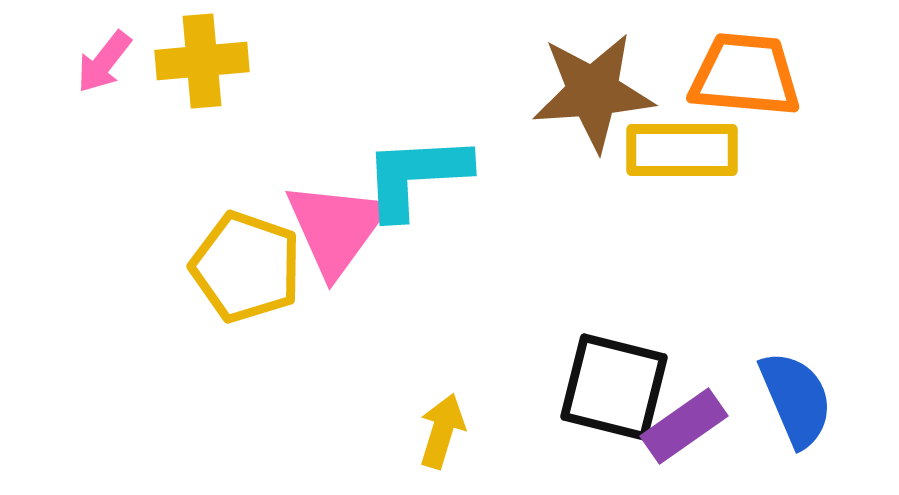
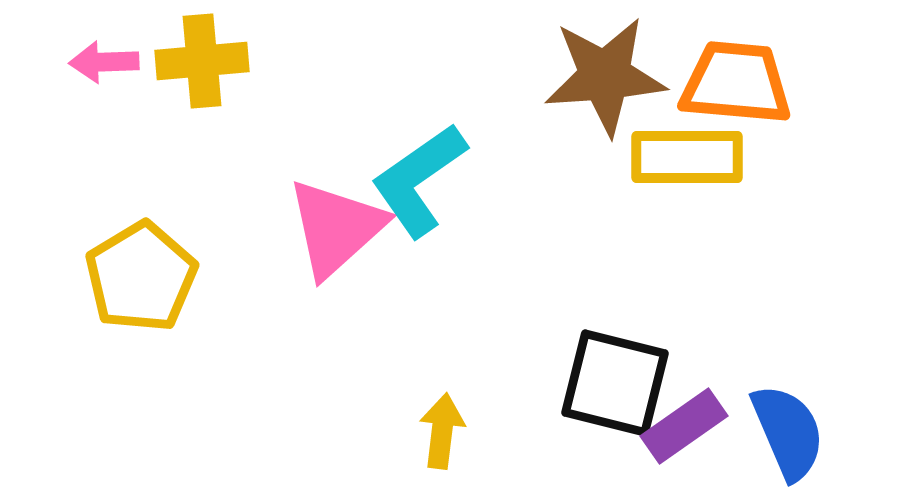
pink arrow: rotated 50 degrees clockwise
orange trapezoid: moved 9 px left, 8 px down
brown star: moved 12 px right, 16 px up
yellow rectangle: moved 5 px right, 7 px down
cyan L-shape: moved 3 px right, 4 px down; rotated 32 degrees counterclockwise
pink triangle: rotated 12 degrees clockwise
yellow pentagon: moved 105 px left, 10 px down; rotated 22 degrees clockwise
black square: moved 1 px right, 4 px up
blue semicircle: moved 8 px left, 33 px down
yellow arrow: rotated 10 degrees counterclockwise
